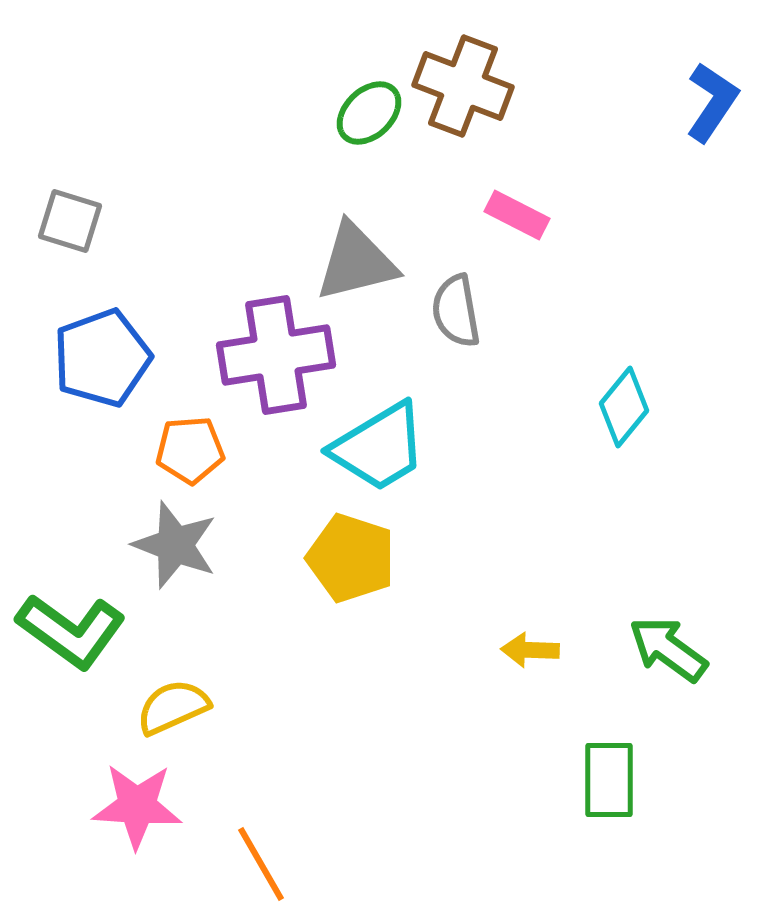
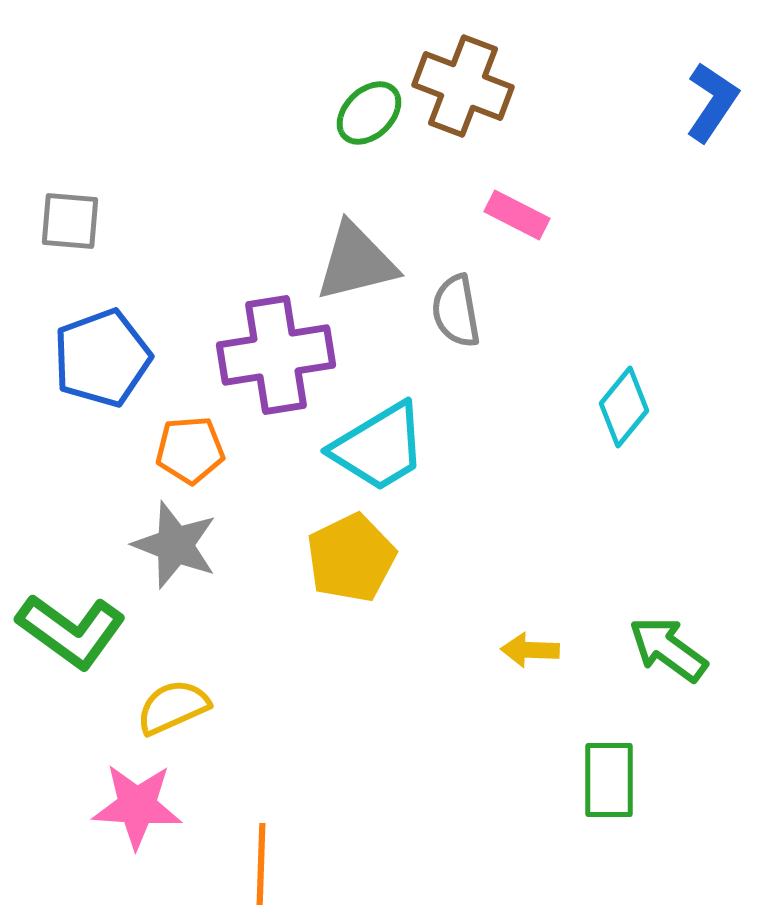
gray square: rotated 12 degrees counterclockwise
yellow pentagon: rotated 28 degrees clockwise
orange line: rotated 32 degrees clockwise
